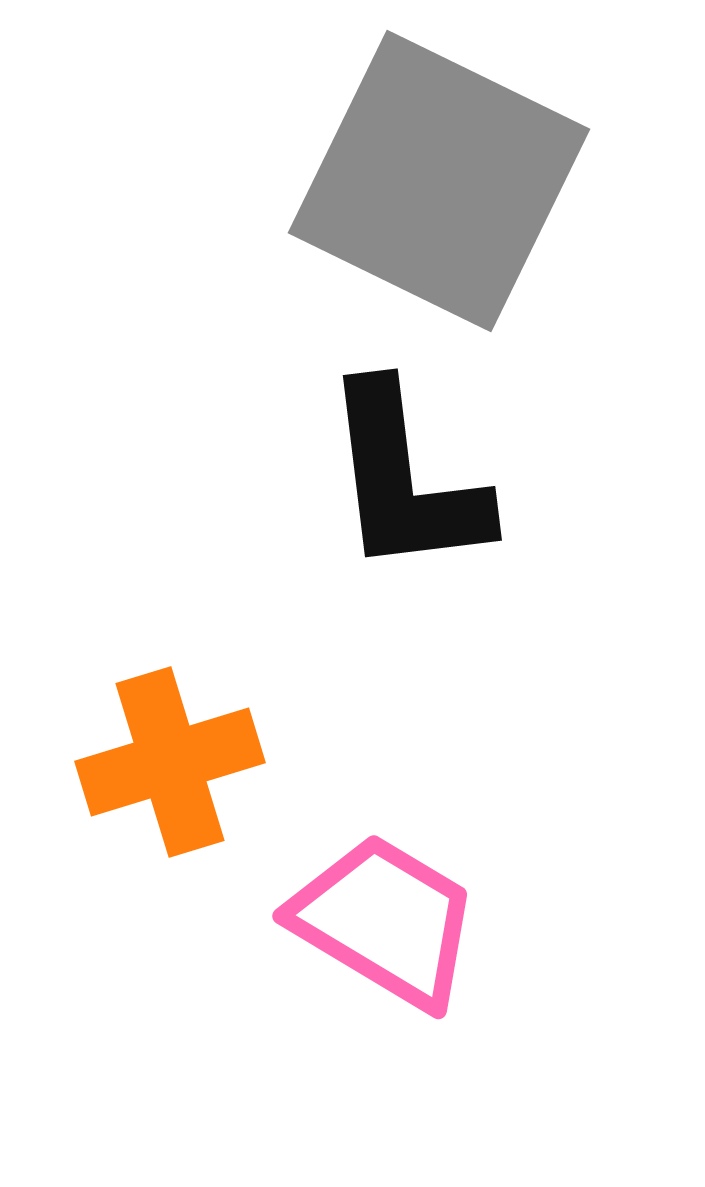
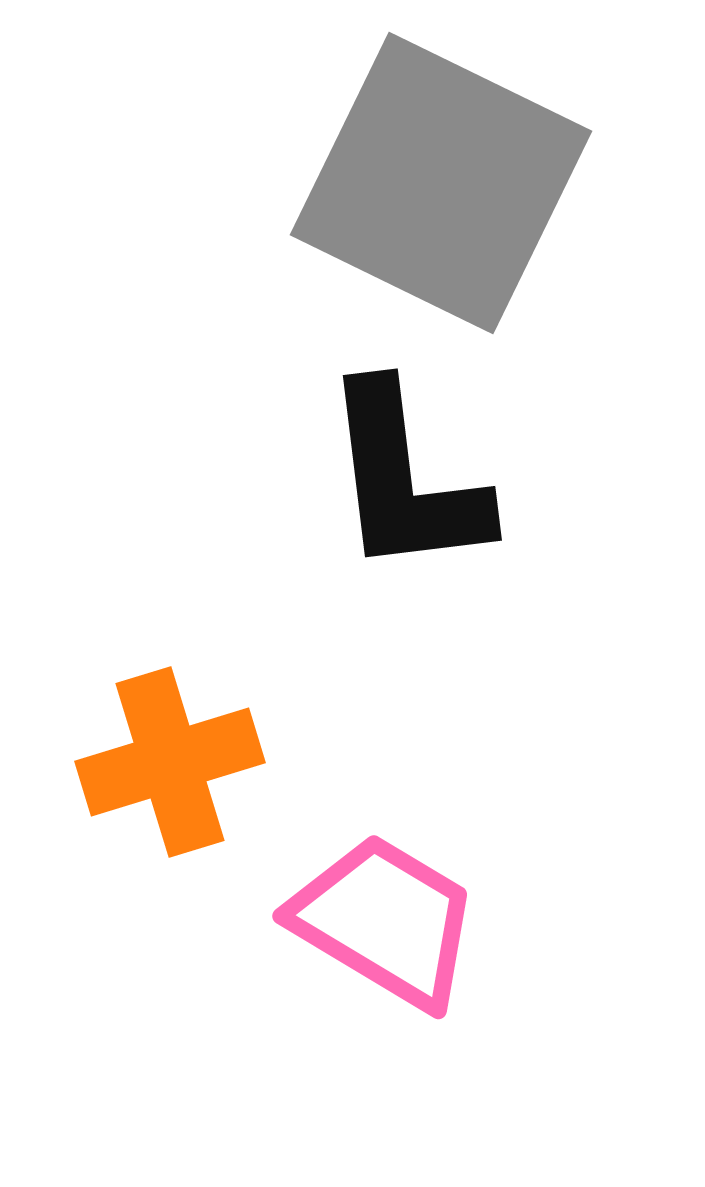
gray square: moved 2 px right, 2 px down
